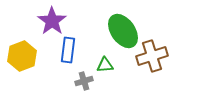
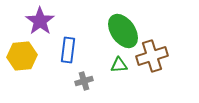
purple star: moved 12 px left
yellow hexagon: rotated 16 degrees clockwise
green triangle: moved 14 px right
